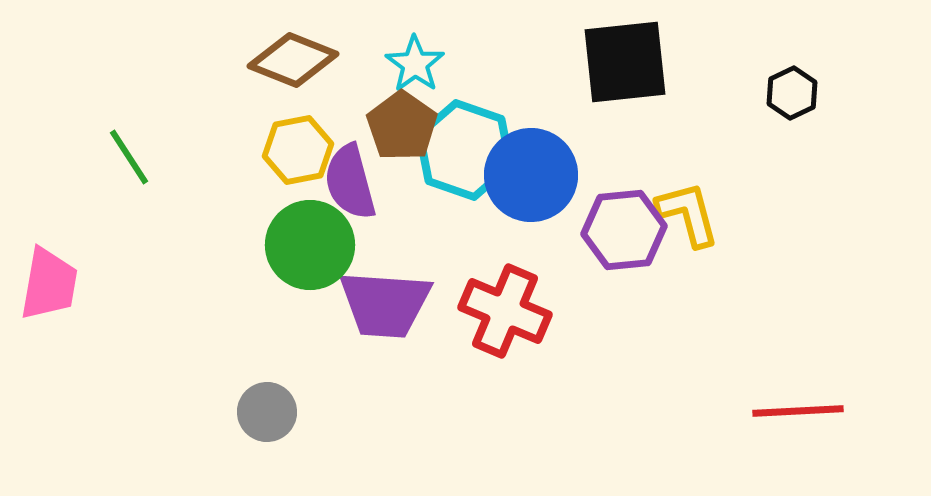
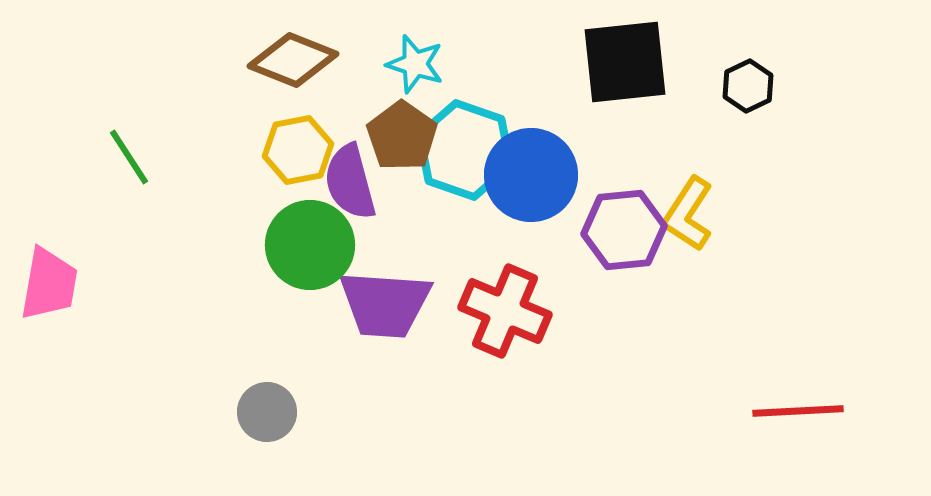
cyan star: rotated 18 degrees counterclockwise
black hexagon: moved 44 px left, 7 px up
brown pentagon: moved 10 px down
yellow L-shape: rotated 132 degrees counterclockwise
